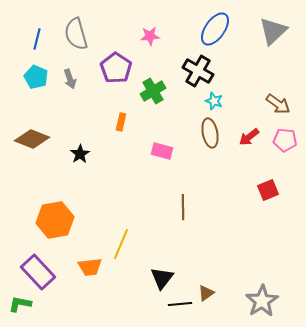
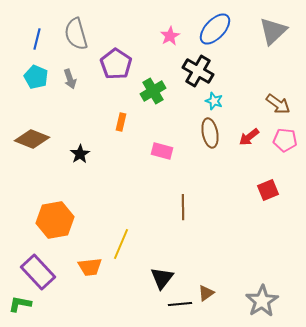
blue ellipse: rotated 8 degrees clockwise
pink star: moved 20 px right; rotated 24 degrees counterclockwise
purple pentagon: moved 4 px up
